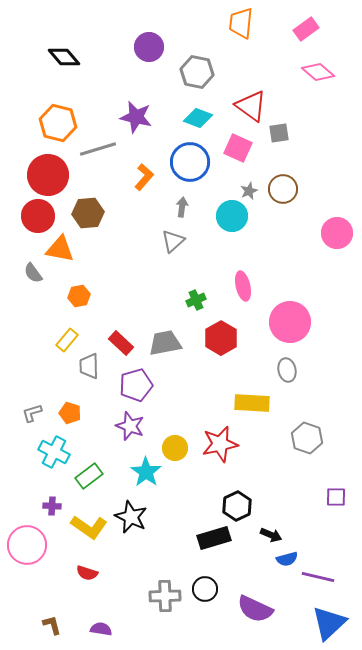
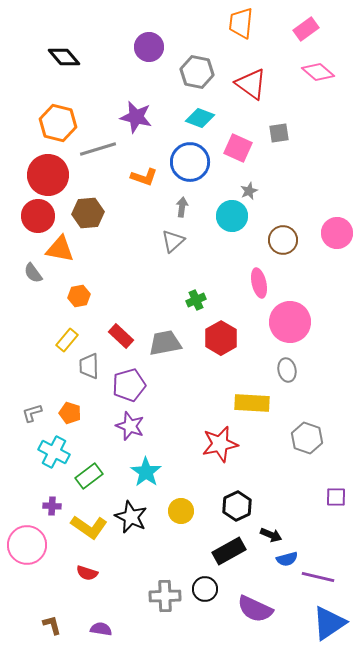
red triangle at (251, 106): moved 22 px up
cyan diamond at (198, 118): moved 2 px right
orange L-shape at (144, 177): rotated 68 degrees clockwise
brown circle at (283, 189): moved 51 px down
pink ellipse at (243, 286): moved 16 px right, 3 px up
red rectangle at (121, 343): moved 7 px up
purple pentagon at (136, 385): moved 7 px left
yellow circle at (175, 448): moved 6 px right, 63 px down
black rectangle at (214, 538): moved 15 px right, 13 px down; rotated 12 degrees counterclockwise
blue triangle at (329, 623): rotated 9 degrees clockwise
